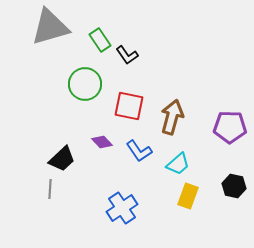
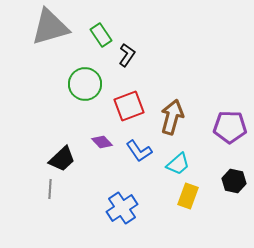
green rectangle: moved 1 px right, 5 px up
black L-shape: rotated 110 degrees counterclockwise
red square: rotated 32 degrees counterclockwise
black hexagon: moved 5 px up
